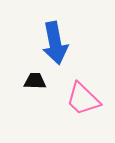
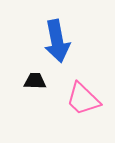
blue arrow: moved 2 px right, 2 px up
